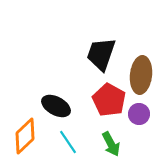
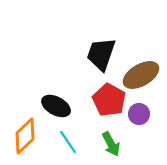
brown ellipse: rotated 54 degrees clockwise
